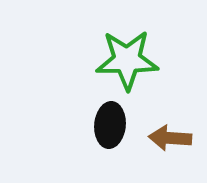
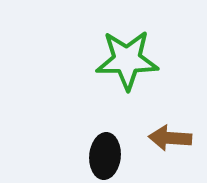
black ellipse: moved 5 px left, 31 px down
